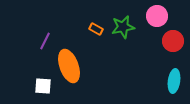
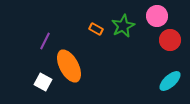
green star: moved 1 px up; rotated 15 degrees counterclockwise
red circle: moved 3 px left, 1 px up
orange ellipse: rotated 8 degrees counterclockwise
cyan ellipse: moved 4 px left; rotated 40 degrees clockwise
white square: moved 4 px up; rotated 24 degrees clockwise
